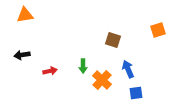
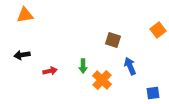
orange square: rotated 21 degrees counterclockwise
blue arrow: moved 2 px right, 3 px up
blue square: moved 17 px right
